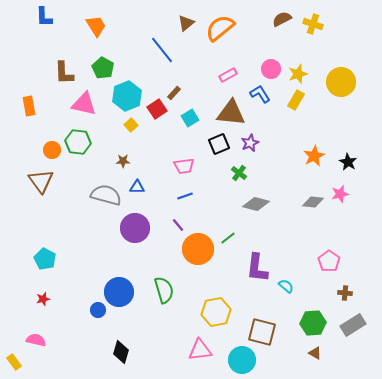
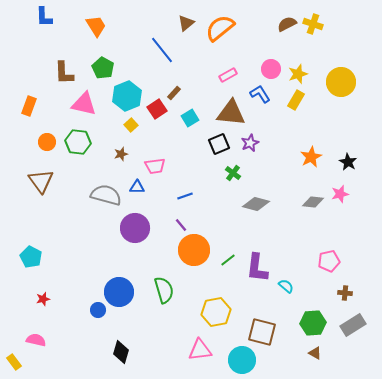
brown semicircle at (282, 19): moved 5 px right, 5 px down
orange rectangle at (29, 106): rotated 30 degrees clockwise
orange circle at (52, 150): moved 5 px left, 8 px up
orange star at (314, 156): moved 3 px left, 1 px down
brown star at (123, 161): moved 2 px left, 7 px up; rotated 16 degrees counterclockwise
pink trapezoid at (184, 166): moved 29 px left
green cross at (239, 173): moved 6 px left
purple line at (178, 225): moved 3 px right
green line at (228, 238): moved 22 px down
orange circle at (198, 249): moved 4 px left, 1 px down
cyan pentagon at (45, 259): moved 14 px left, 2 px up
pink pentagon at (329, 261): rotated 25 degrees clockwise
